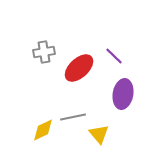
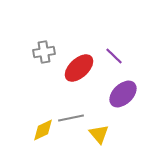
purple ellipse: rotated 36 degrees clockwise
gray line: moved 2 px left, 1 px down
